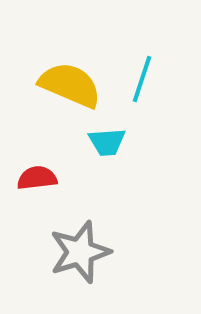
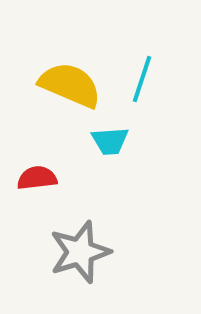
cyan trapezoid: moved 3 px right, 1 px up
